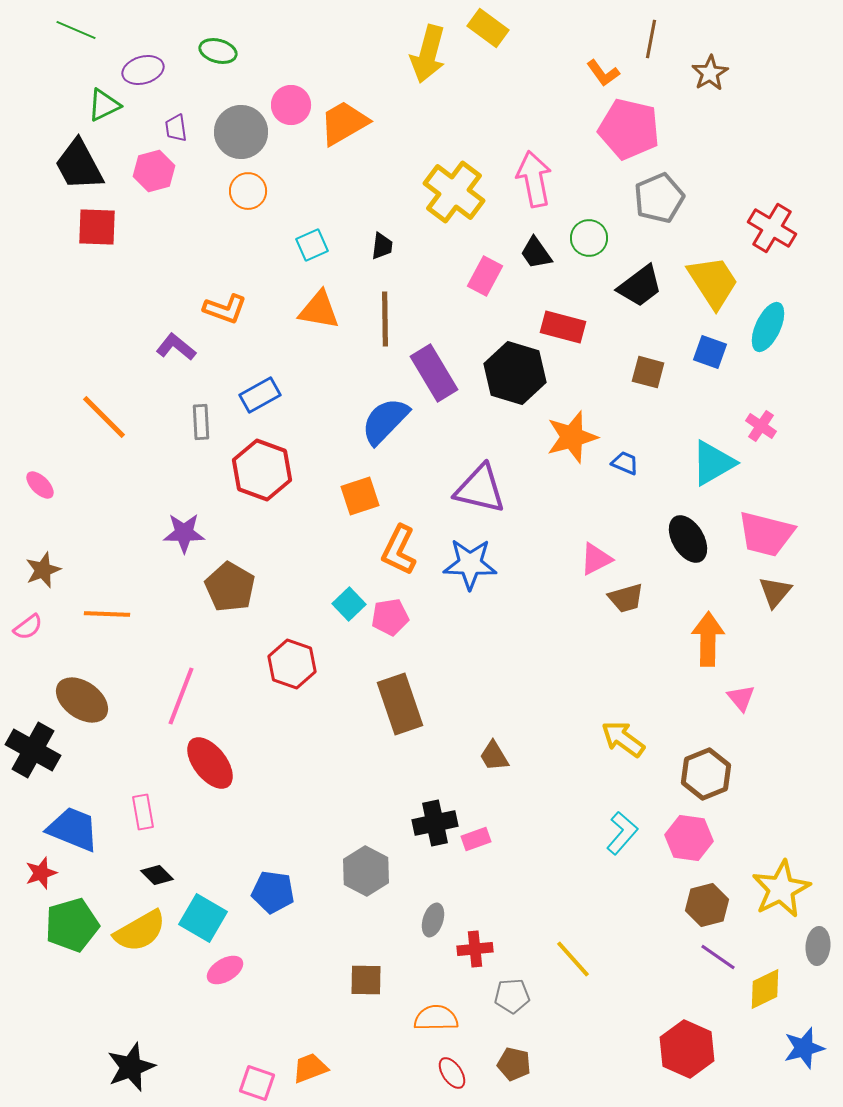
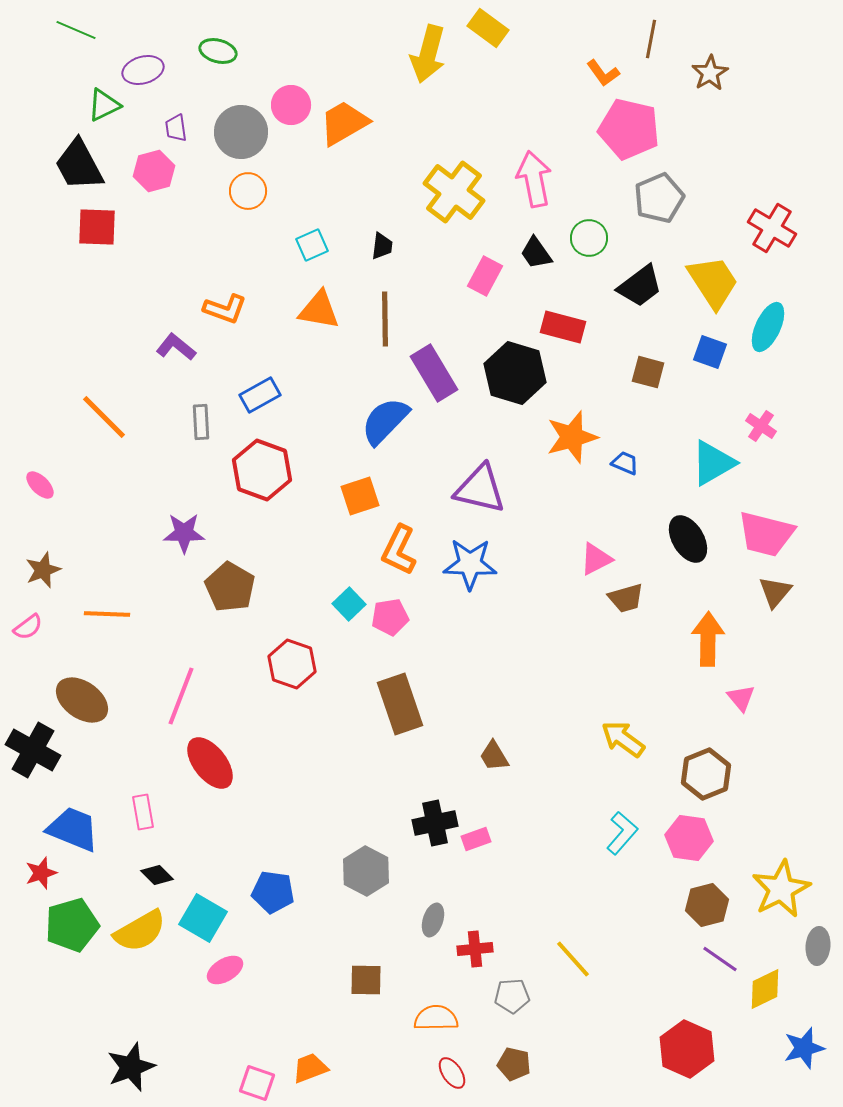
purple line at (718, 957): moved 2 px right, 2 px down
